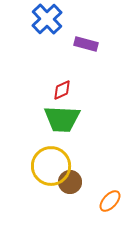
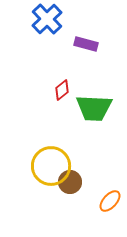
red diamond: rotated 15 degrees counterclockwise
green trapezoid: moved 32 px right, 11 px up
